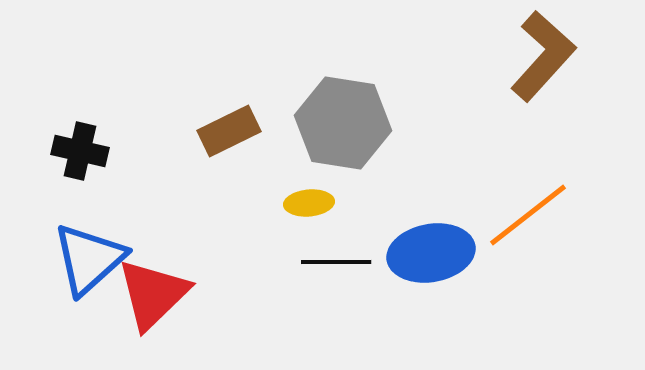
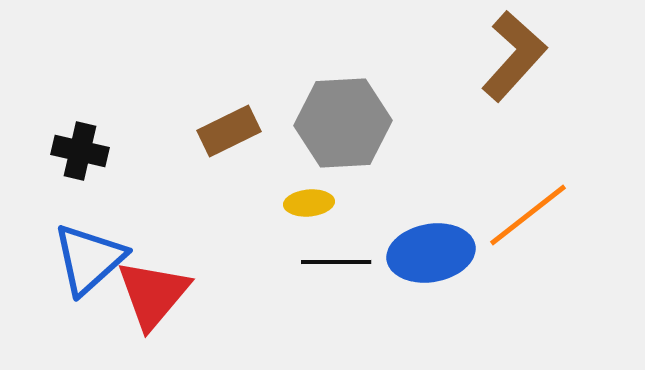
brown L-shape: moved 29 px left
gray hexagon: rotated 12 degrees counterclockwise
red triangle: rotated 6 degrees counterclockwise
